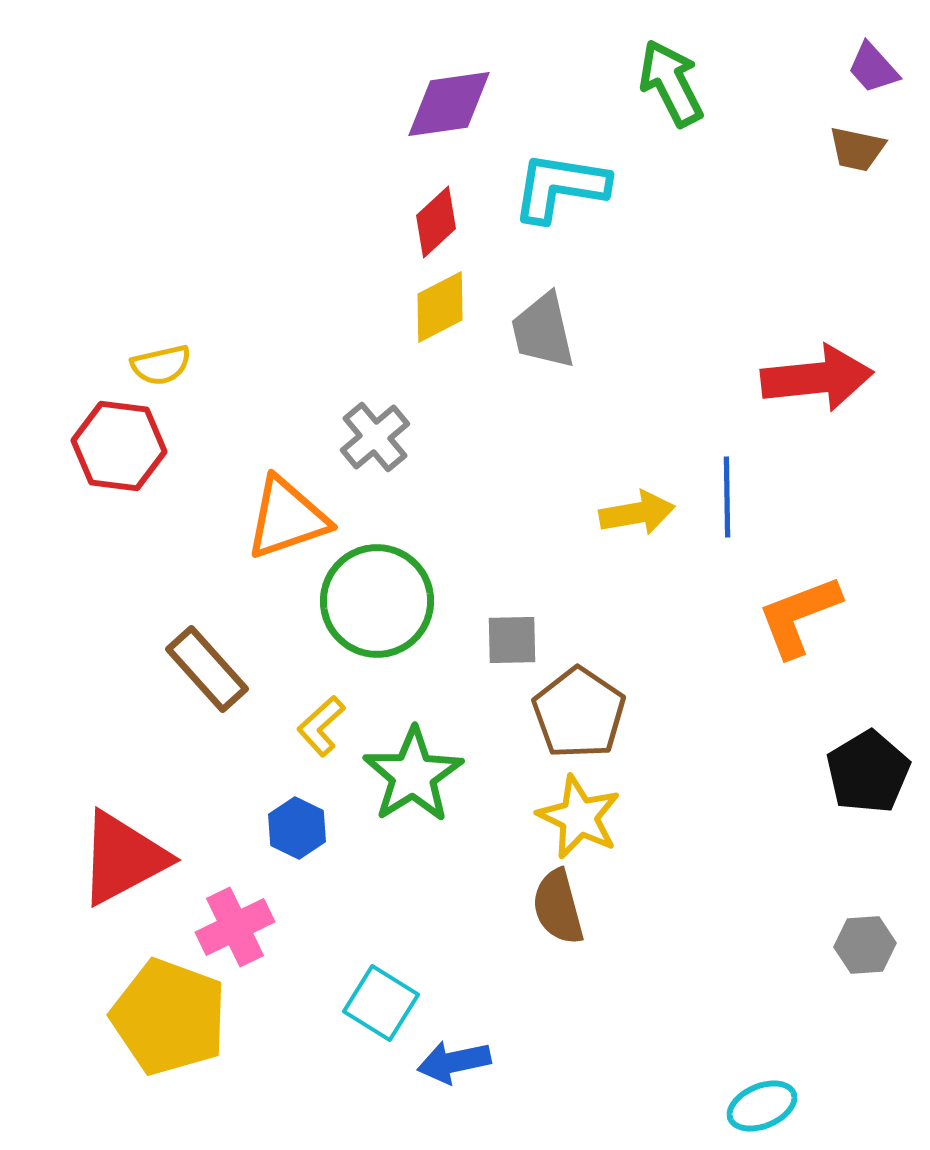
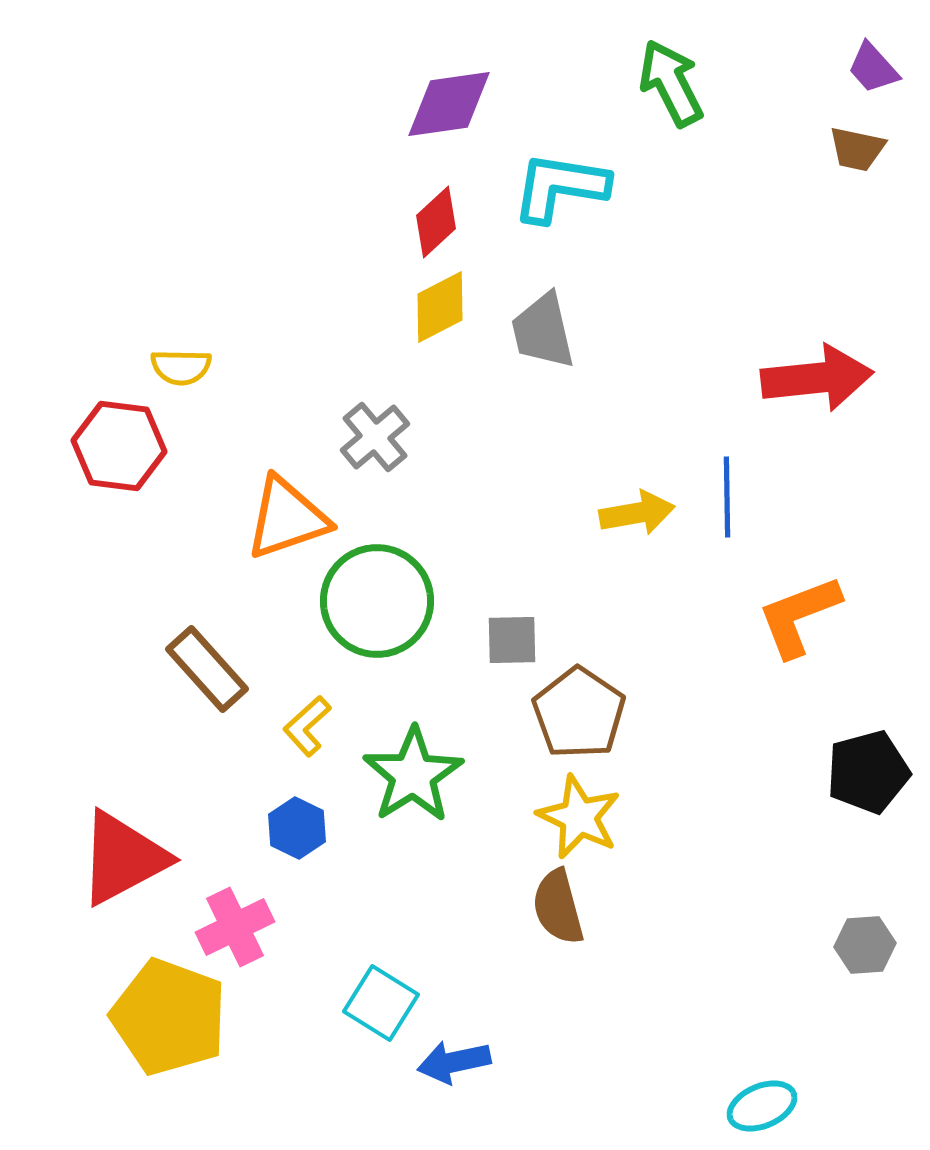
yellow semicircle: moved 20 px right, 2 px down; rotated 14 degrees clockwise
yellow L-shape: moved 14 px left
black pentagon: rotated 16 degrees clockwise
